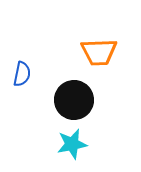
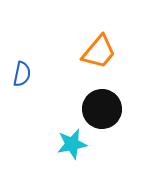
orange trapezoid: rotated 48 degrees counterclockwise
black circle: moved 28 px right, 9 px down
